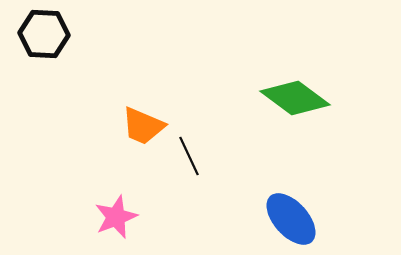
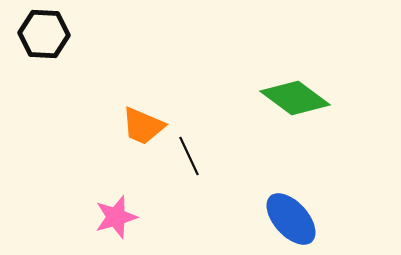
pink star: rotated 6 degrees clockwise
